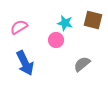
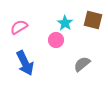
cyan star: rotated 21 degrees clockwise
